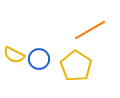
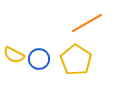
orange line: moved 3 px left, 7 px up
yellow pentagon: moved 6 px up
